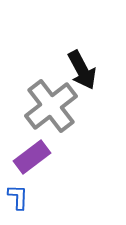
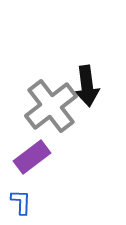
black arrow: moved 5 px right, 16 px down; rotated 21 degrees clockwise
blue L-shape: moved 3 px right, 5 px down
